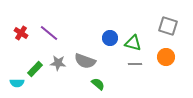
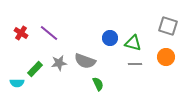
gray star: moved 1 px right; rotated 14 degrees counterclockwise
green semicircle: rotated 24 degrees clockwise
